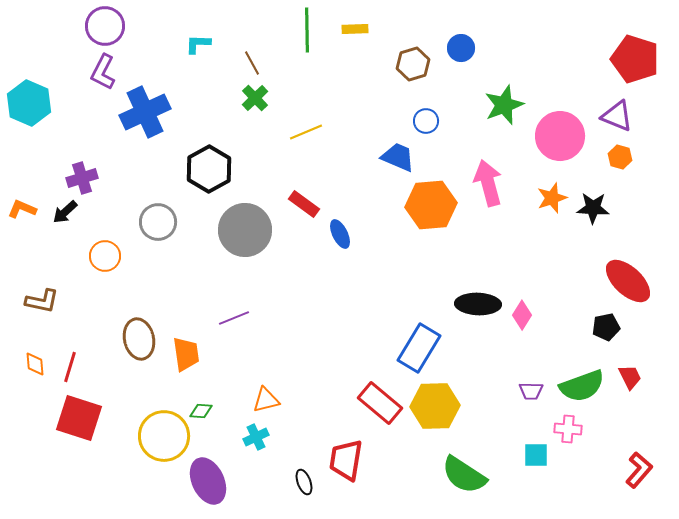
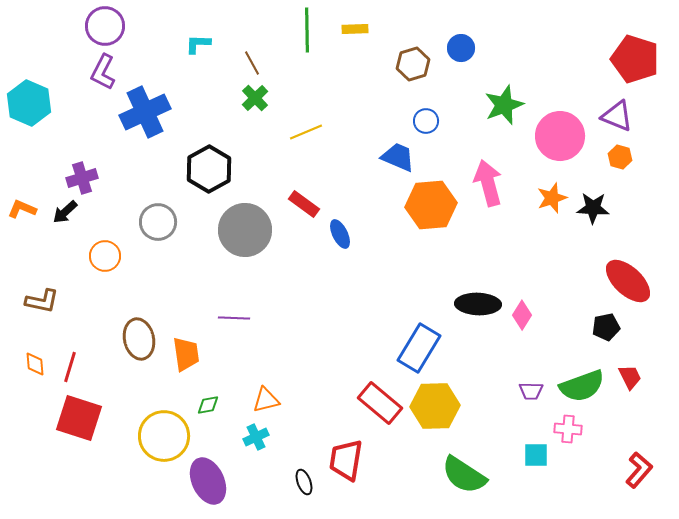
purple line at (234, 318): rotated 24 degrees clockwise
green diamond at (201, 411): moved 7 px right, 6 px up; rotated 15 degrees counterclockwise
